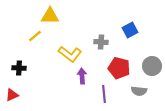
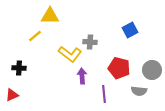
gray cross: moved 11 px left
gray circle: moved 4 px down
